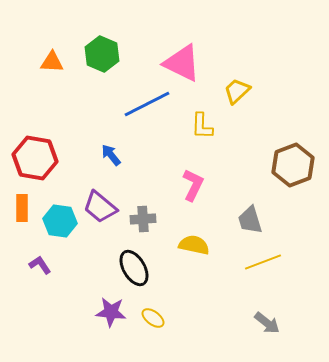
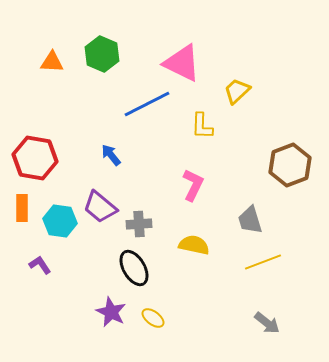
brown hexagon: moved 3 px left
gray cross: moved 4 px left, 5 px down
purple star: rotated 20 degrees clockwise
